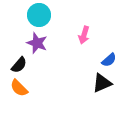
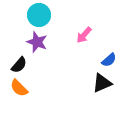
pink arrow: rotated 24 degrees clockwise
purple star: moved 1 px up
